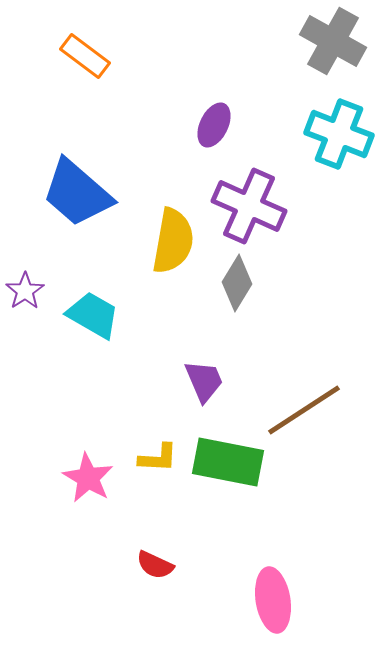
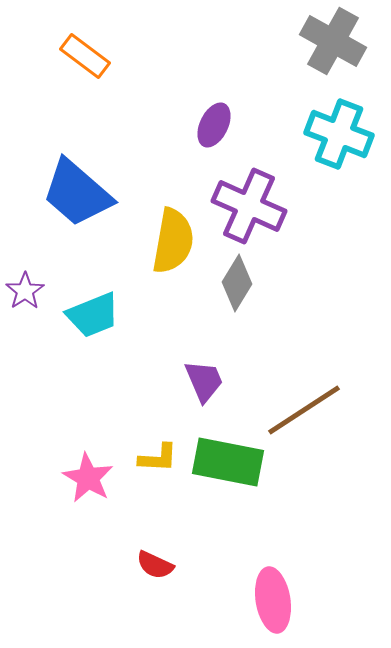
cyan trapezoid: rotated 128 degrees clockwise
